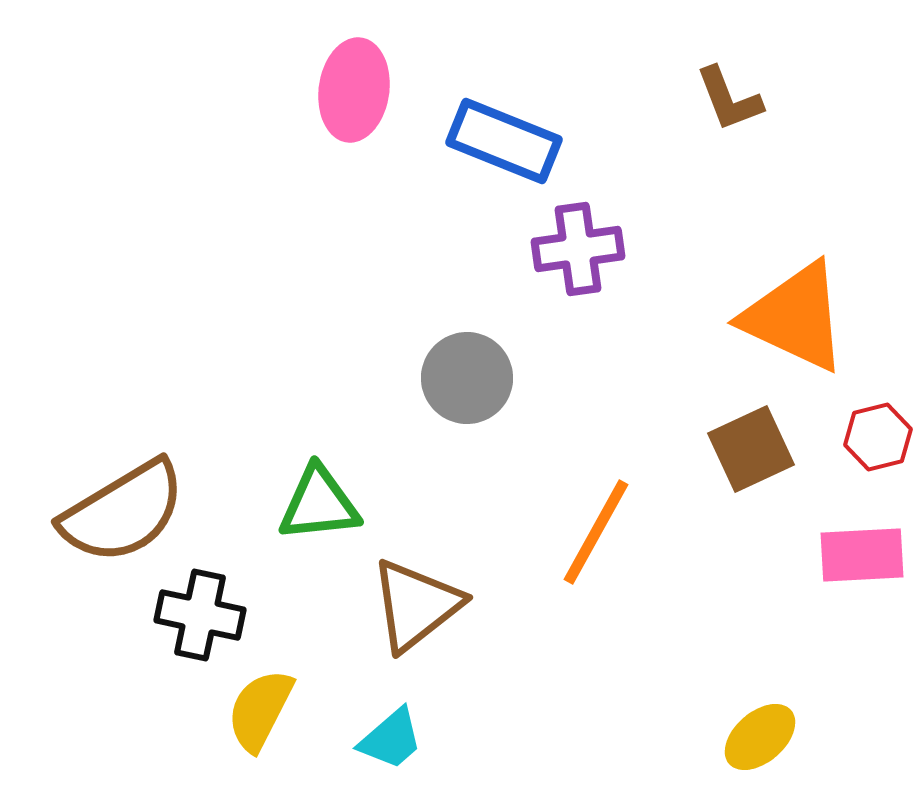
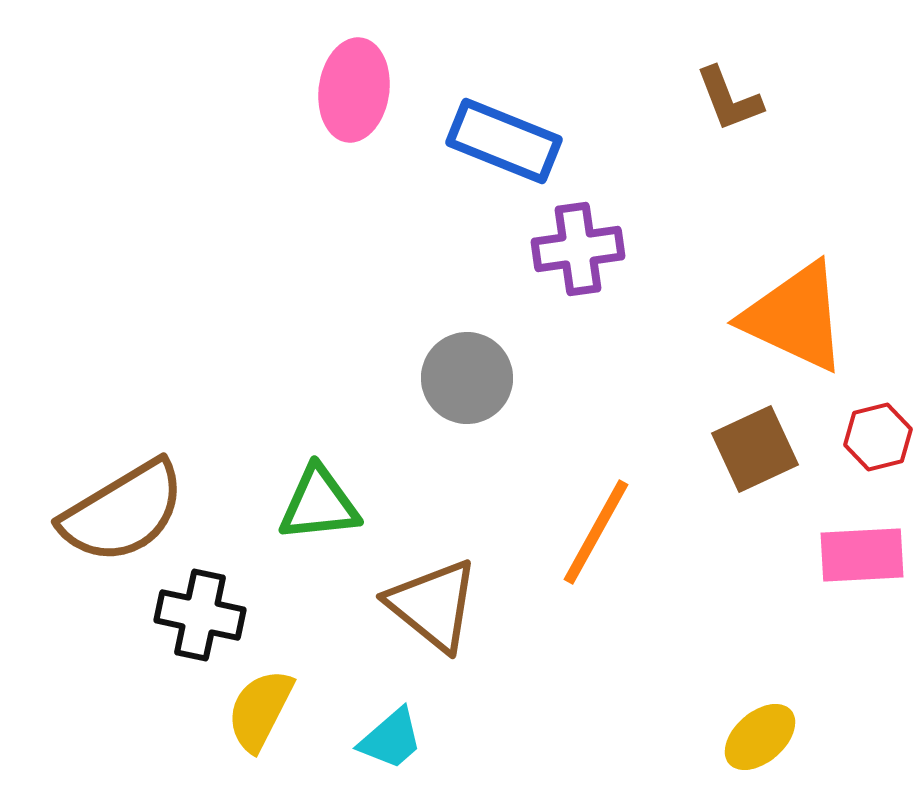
brown square: moved 4 px right
brown triangle: moved 17 px right; rotated 43 degrees counterclockwise
